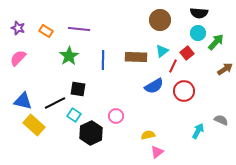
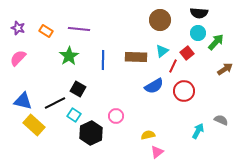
black square: rotated 21 degrees clockwise
